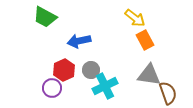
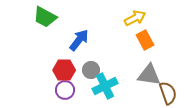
yellow arrow: rotated 65 degrees counterclockwise
blue arrow: moved 1 px up; rotated 140 degrees clockwise
red hexagon: rotated 25 degrees clockwise
purple circle: moved 13 px right, 2 px down
